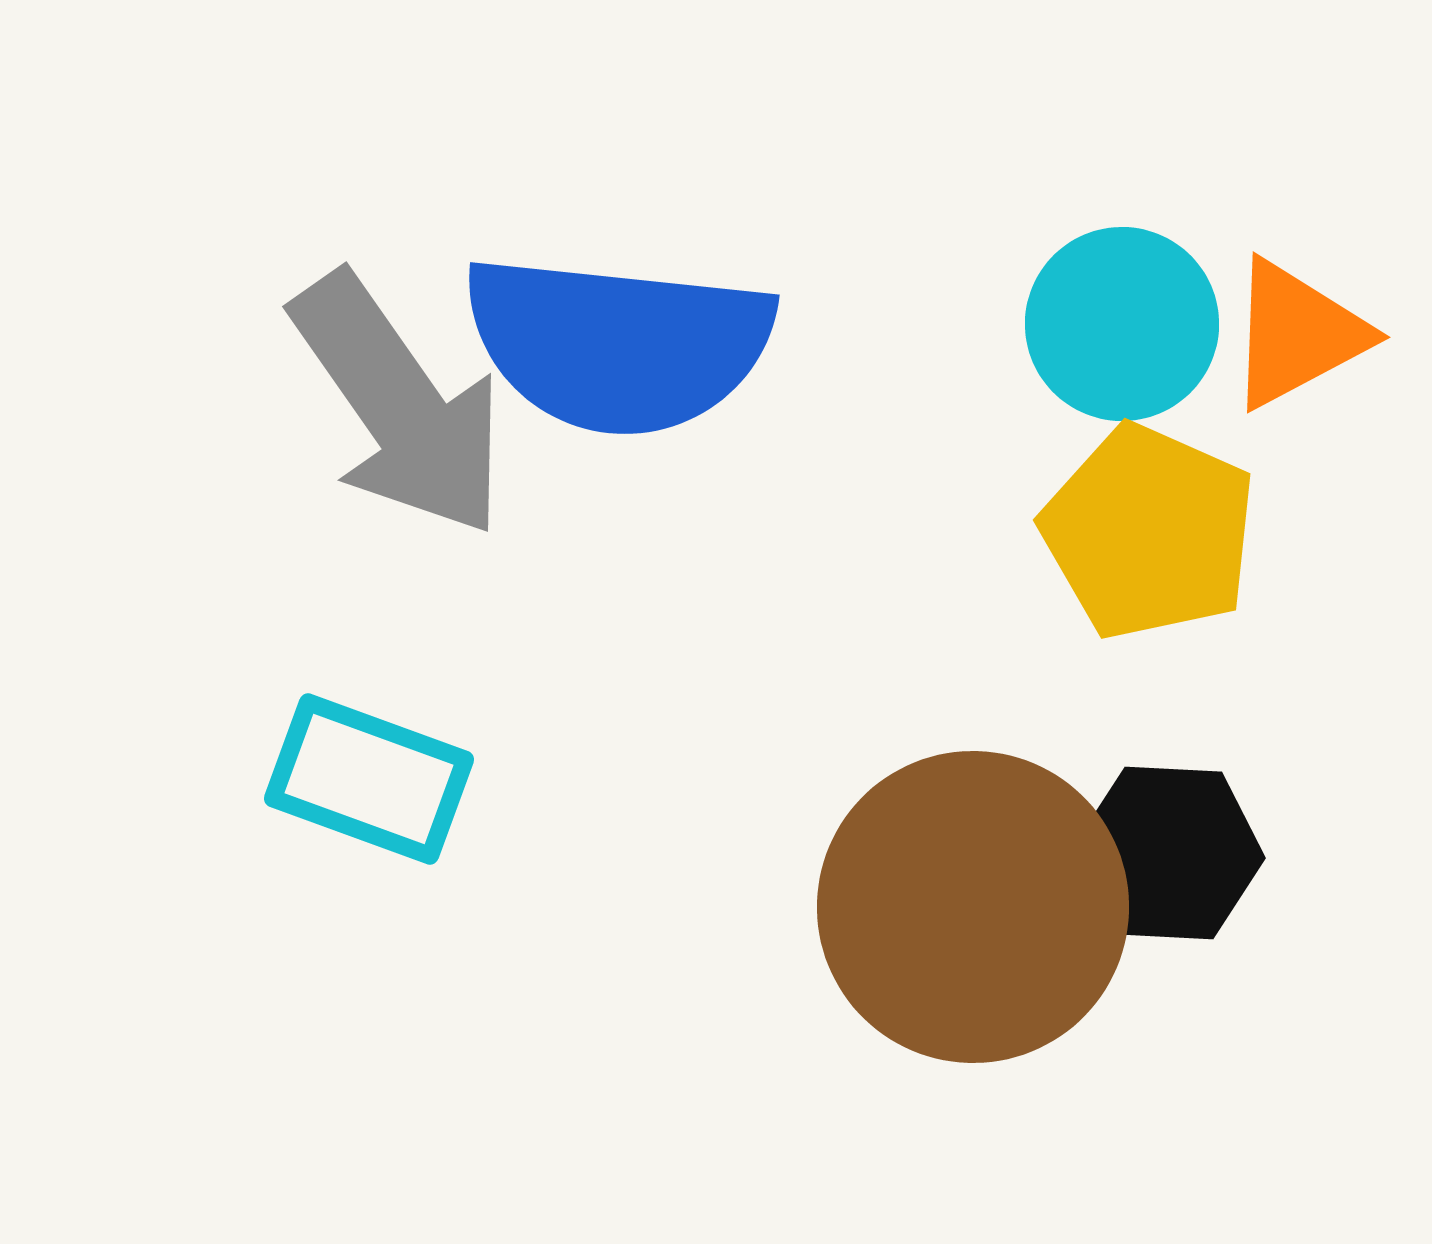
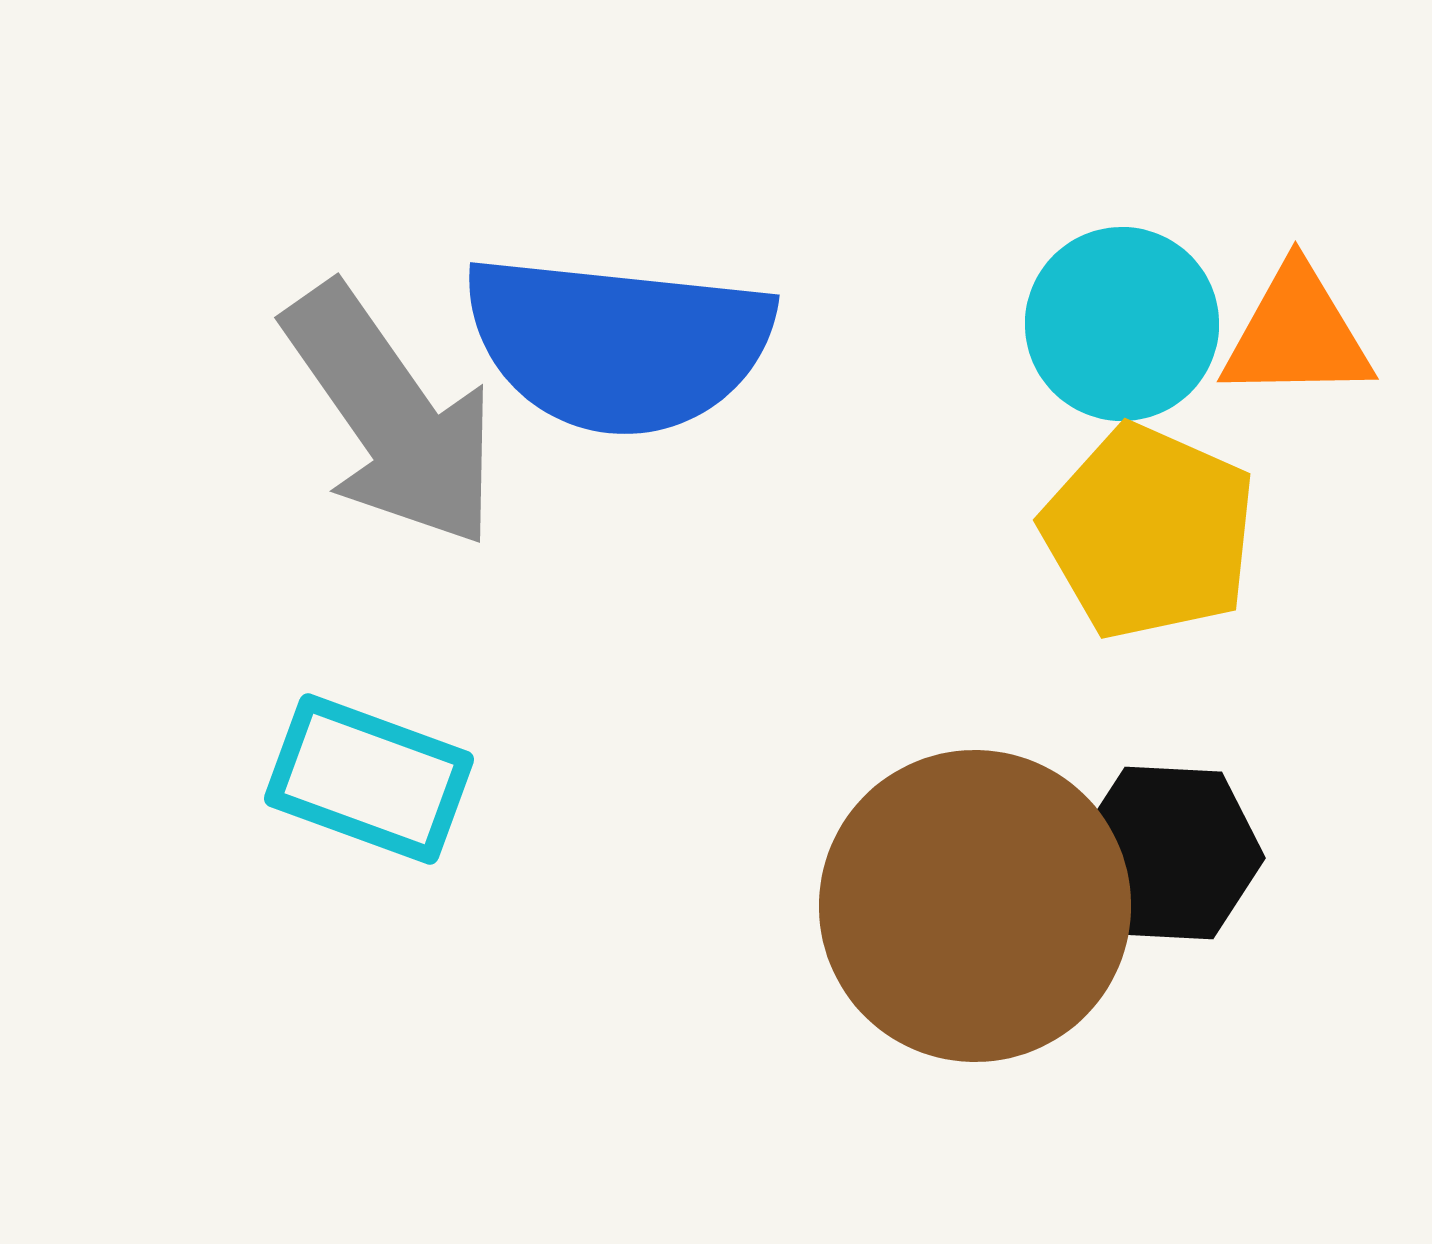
orange triangle: rotated 27 degrees clockwise
gray arrow: moved 8 px left, 11 px down
brown circle: moved 2 px right, 1 px up
